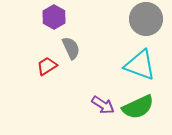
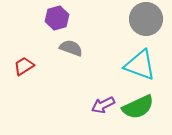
purple hexagon: moved 3 px right, 1 px down; rotated 15 degrees clockwise
gray semicircle: rotated 45 degrees counterclockwise
red trapezoid: moved 23 px left
purple arrow: rotated 120 degrees clockwise
